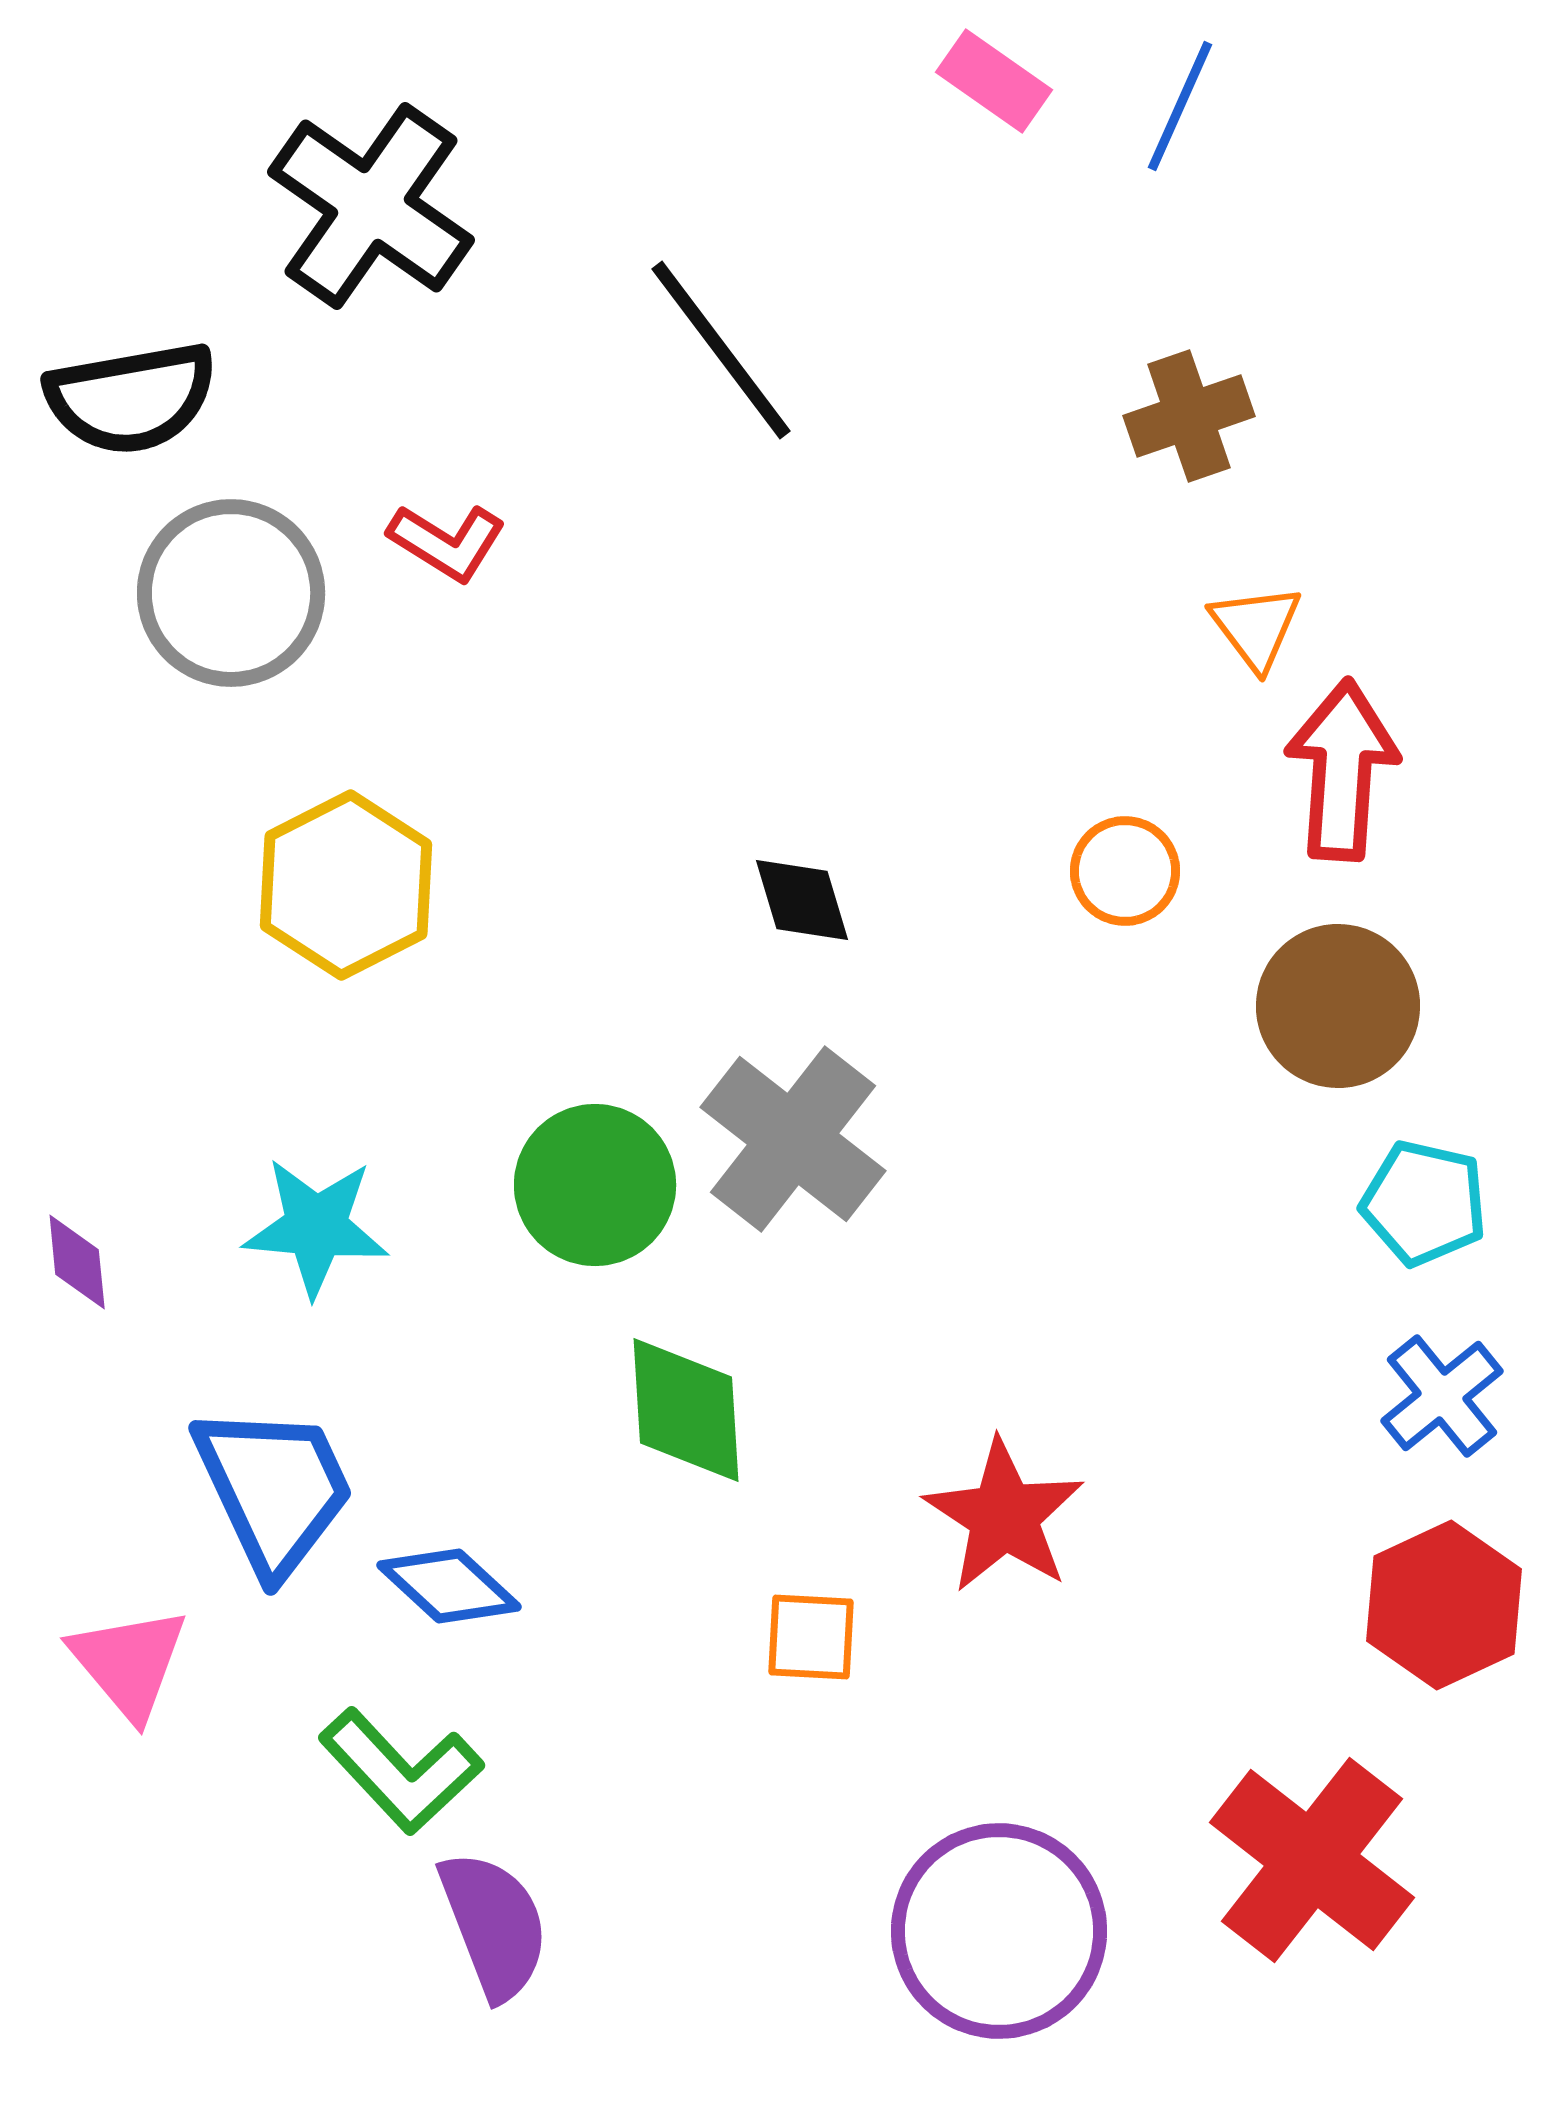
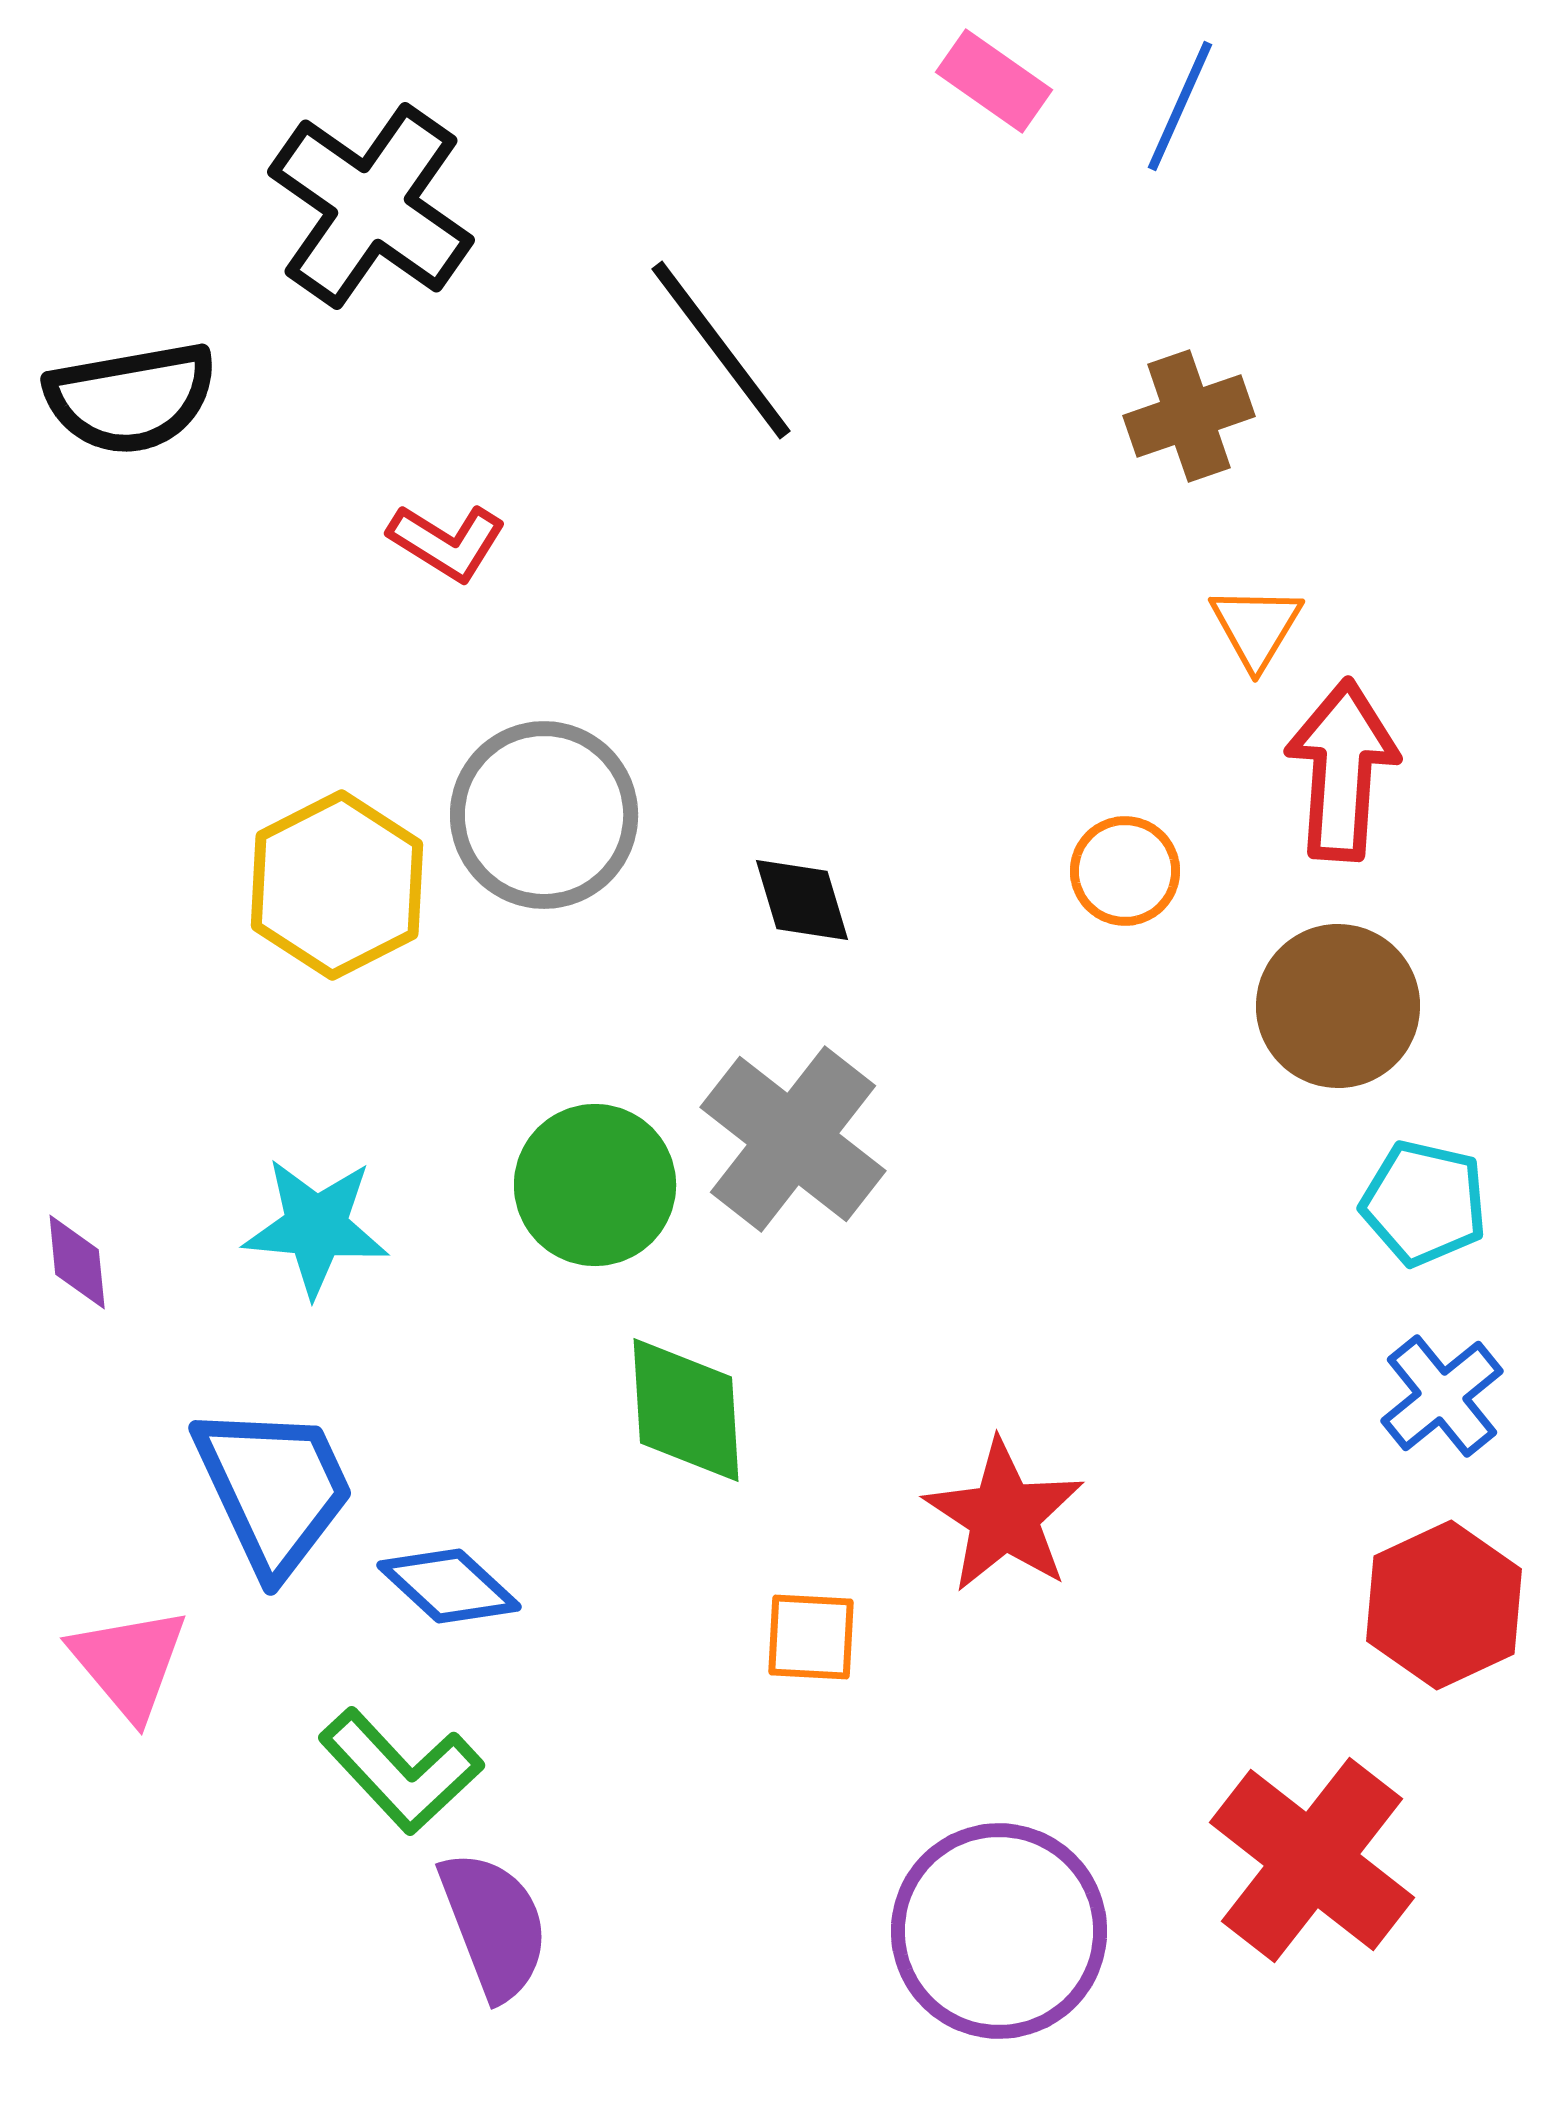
gray circle: moved 313 px right, 222 px down
orange triangle: rotated 8 degrees clockwise
yellow hexagon: moved 9 px left
